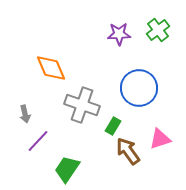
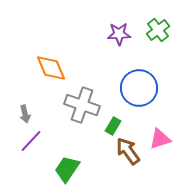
purple line: moved 7 px left
